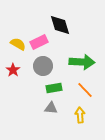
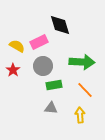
yellow semicircle: moved 1 px left, 2 px down
green rectangle: moved 3 px up
